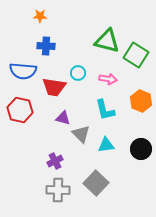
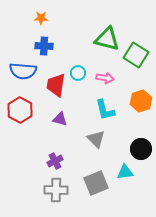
orange star: moved 1 px right, 2 px down
green triangle: moved 2 px up
blue cross: moved 2 px left
pink arrow: moved 3 px left, 1 px up
red trapezoid: moved 2 px right, 2 px up; rotated 90 degrees clockwise
orange hexagon: rotated 20 degrees clockwise
red hexagon: rotated 15 degrees clockwise
purple triangle: moved 3 px left, 1 px down
gray triangle: moved 15 px right, 5 px down
cyan triangle: moved 19 px right, 27 px down
gray square: rotated 25 degrees clockwise
gray cross: moved 2 px left
